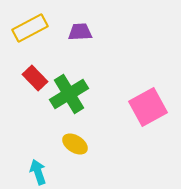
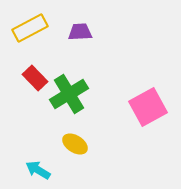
cyan arrow: moved 2 px up; rotated 40 degrees counterclockwise
